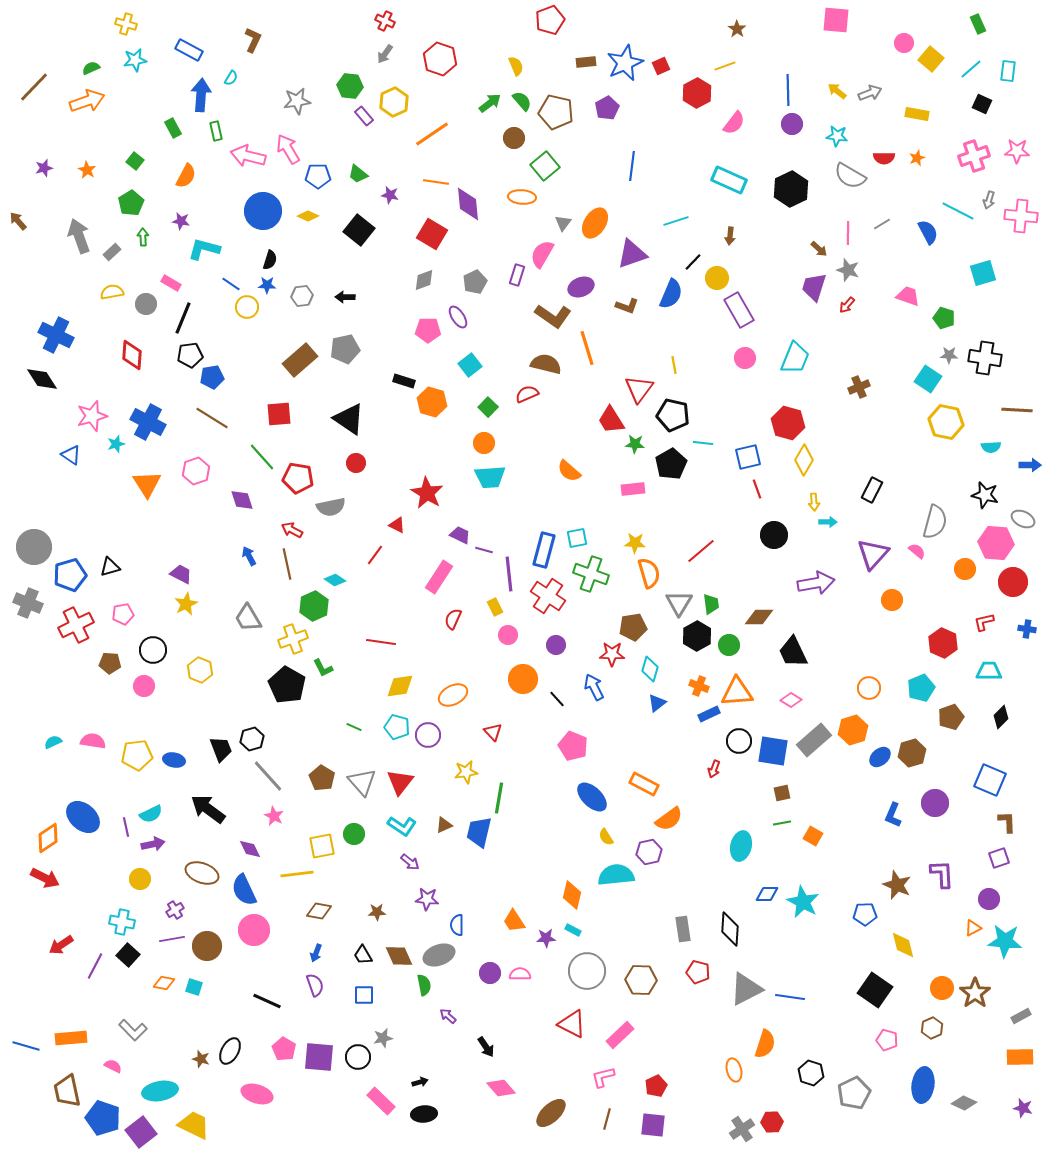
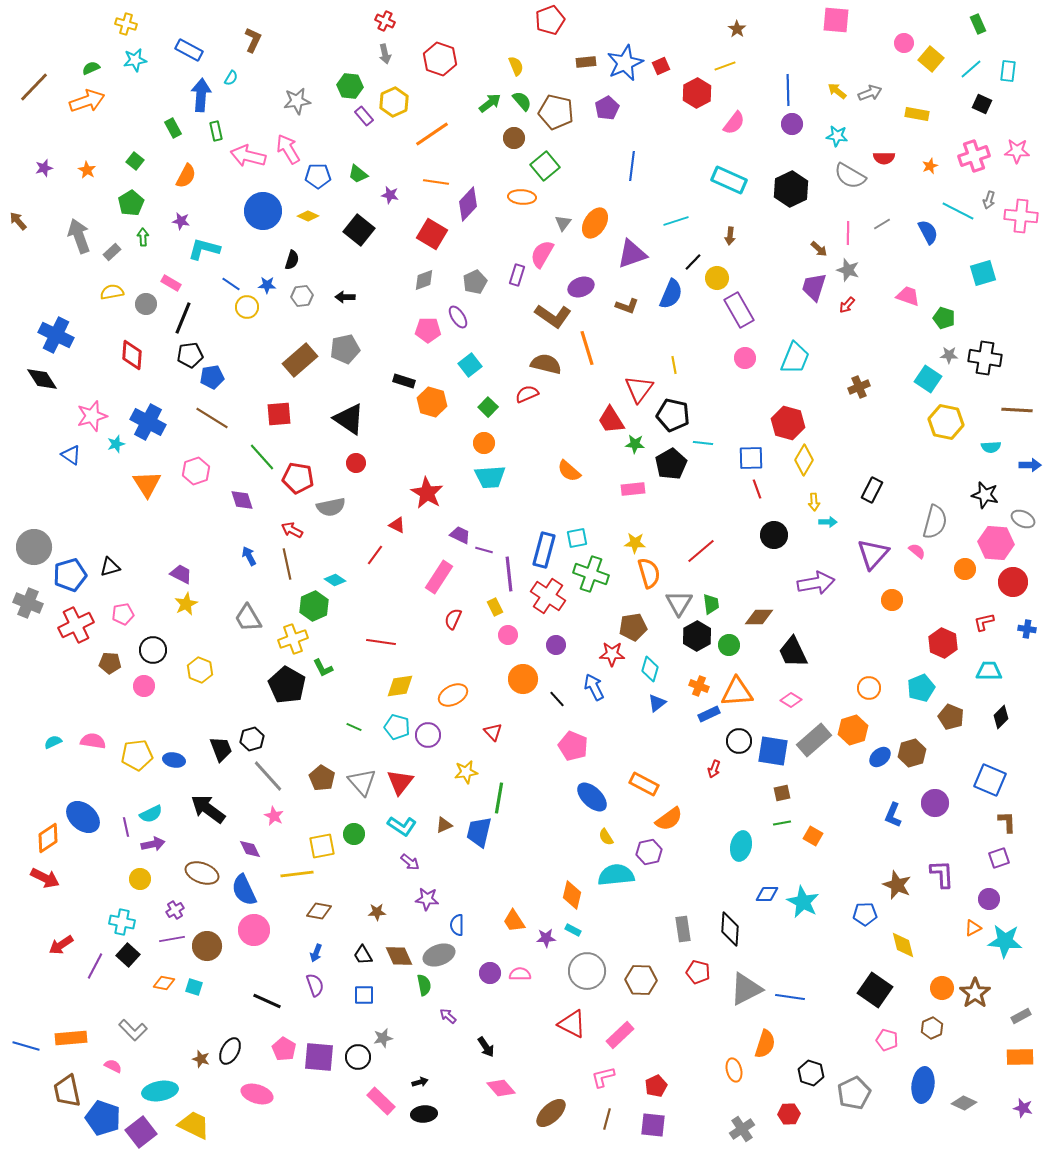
gray arrow at (385, 54): rotated 48 degrees counterclockwise
orange star at (917, 158): moved 13 px right, 8 px down
purple diamond at (468, 204): rotated 48 degrees clockwise
black semicircle at (270, 260): moved 22 px right
blue square at (748, 457): moved 3 px right, 1 px down; rotated 12 degrees clockwise
brown pentagon at (951, 717): rotated 30 degrees counterclockwise
red hexagon at (772, 1122): moved 17 px right, 8 px up
